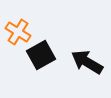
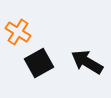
black square: moved 2 px left, 8 px down
